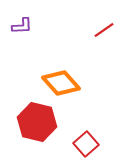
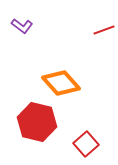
purple L-shape: rotated 40 degrees clockwise
red line: rotated 15 degrees clockwise
